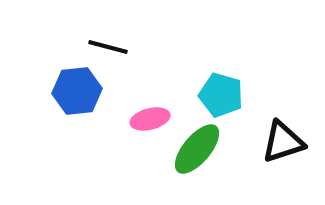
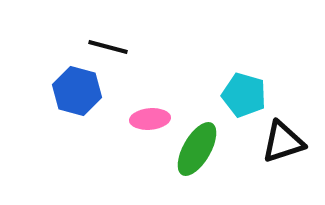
blue hexagon: rotated 21 degrees clockwise
cyan pentagon: moved 23 px right
pink ellipse: rotated 9 degrees clockwise
green ellipse: rotated 10 degrees counterclockwise
